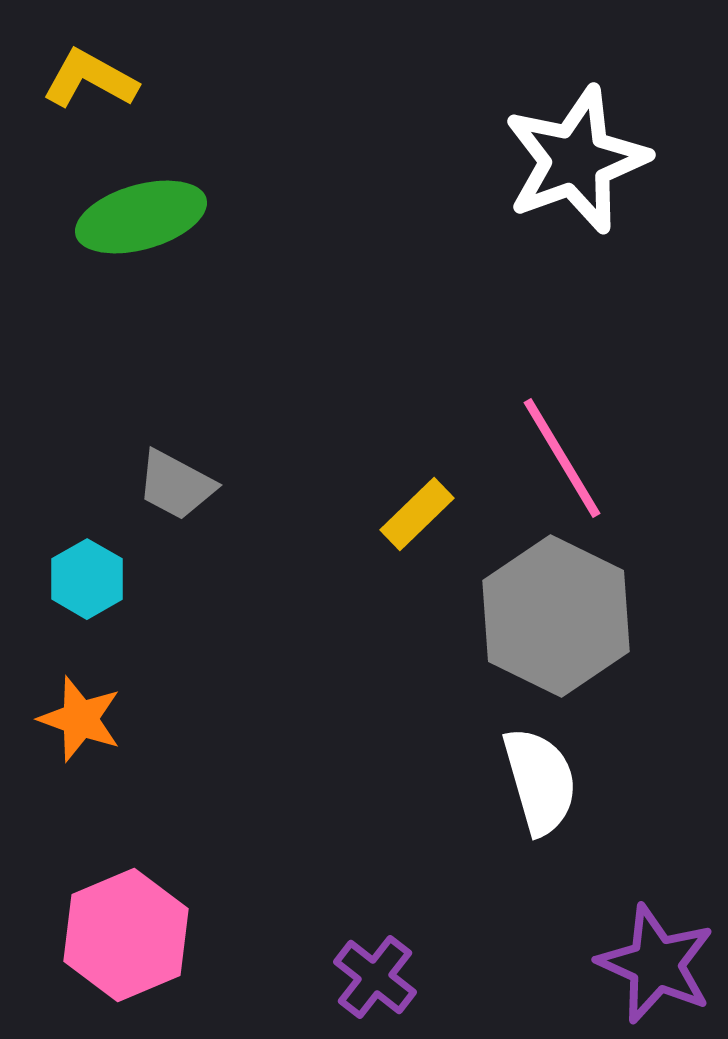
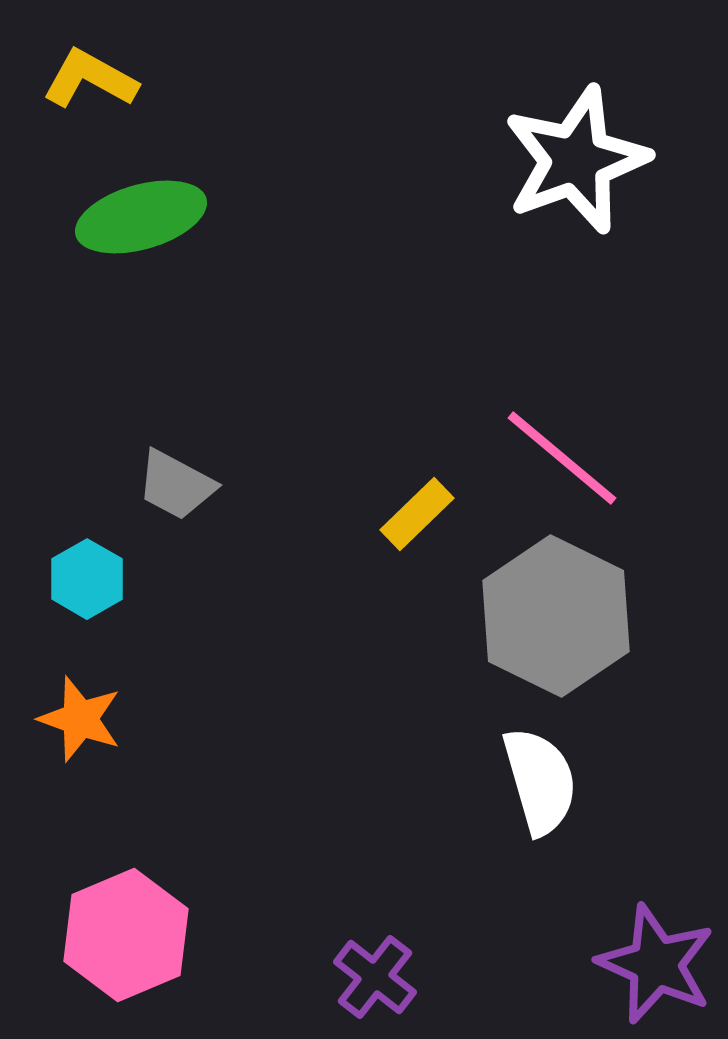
pink line: rotated 19 degrees counterclockwise
